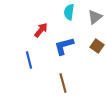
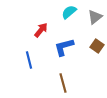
cyan semicircle: rotated 42 degrees clockwise
blue L-shape: moved 1 px down
